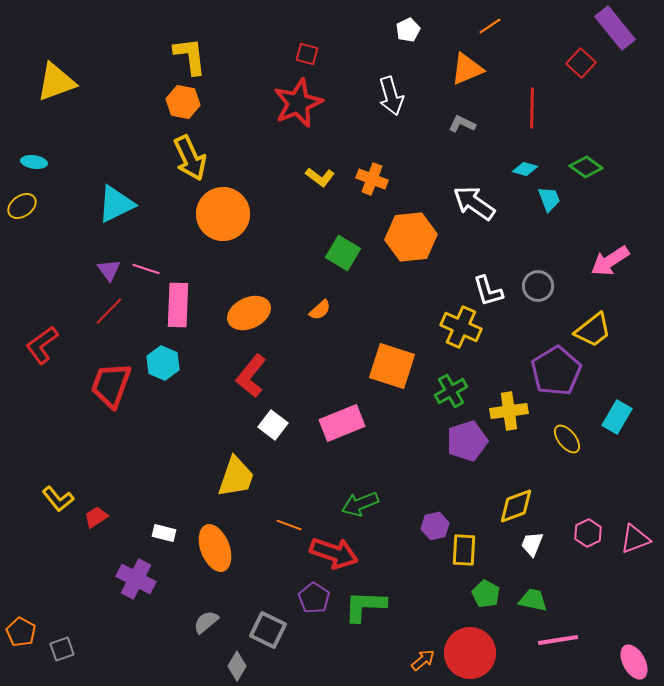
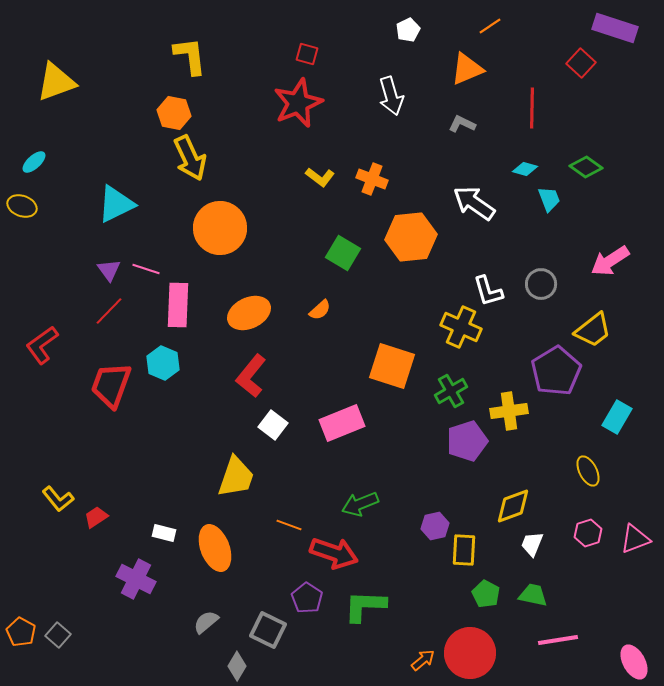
purple rectangle at (615, 28): rotated 33 degrees counterclockwise
orange hexagon at (183, 102): moved 9 px left, 11 px down
cyan ellipse at (34, 162): rotated 50 degrees counterclockwise
yellow ellipse at (22, 206): rotated 56 degrees clockwise
orange circle at (223, 214): moved 3 px left, 14 px down
gray circle at (538, 286): moved 3 px right, 2 px up
yellow ellipse at (567, 439): moved 21 px right, 32 px down; rotated 12 degrees clockwise
yellow diamond at (516, 506): moved 3 px left
pink hexagon at (588, 533): rotated 8 degrees clockwise
purple pentagon at (314, 598): moved 7 px left
green trapezoid at (533, 600): moved 5 px up
gray square at (62, 649): moved 4 px left, 14 px up; rotated 30 degrees counterclockwise
